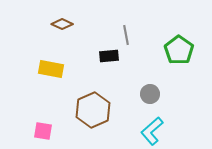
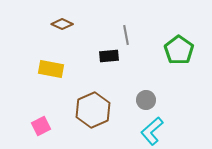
gray circle: moved 4 px left, 6 px down
pink square: moved 2 px left, 5 px up; rotated 36 degrees counterclockwise
